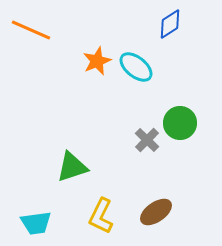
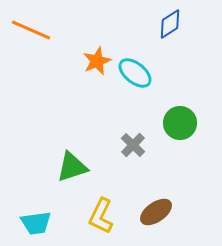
cyan ellipse: moved 1 px left, 6 px down
gray cross: moved 14 px left, 5 px down
